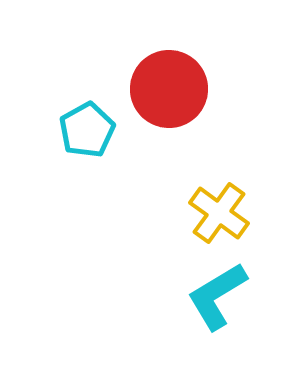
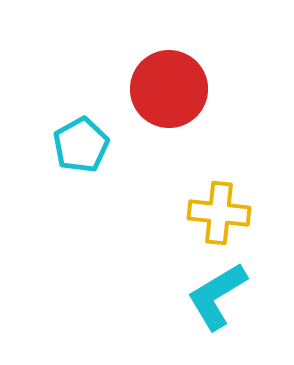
cyan pentagon: moved 6 px left, 15 px down
yellow cross: rotated 30 degrees counterclockwise
